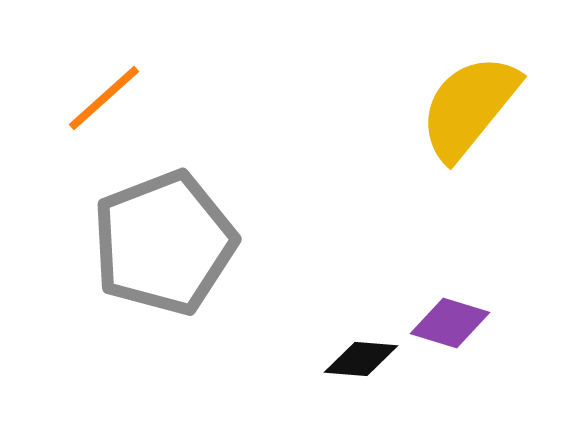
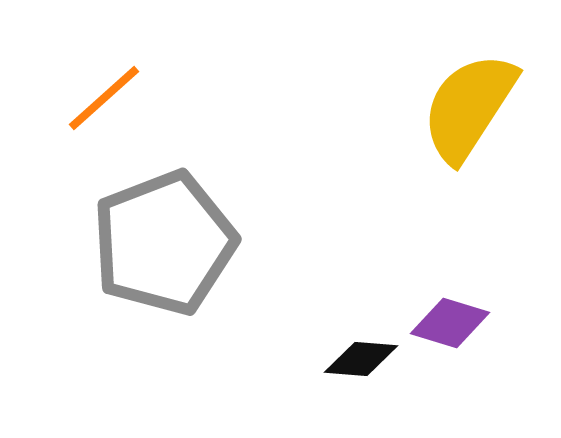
yellow semicircle: rotated 6 degrees counterclockwise
